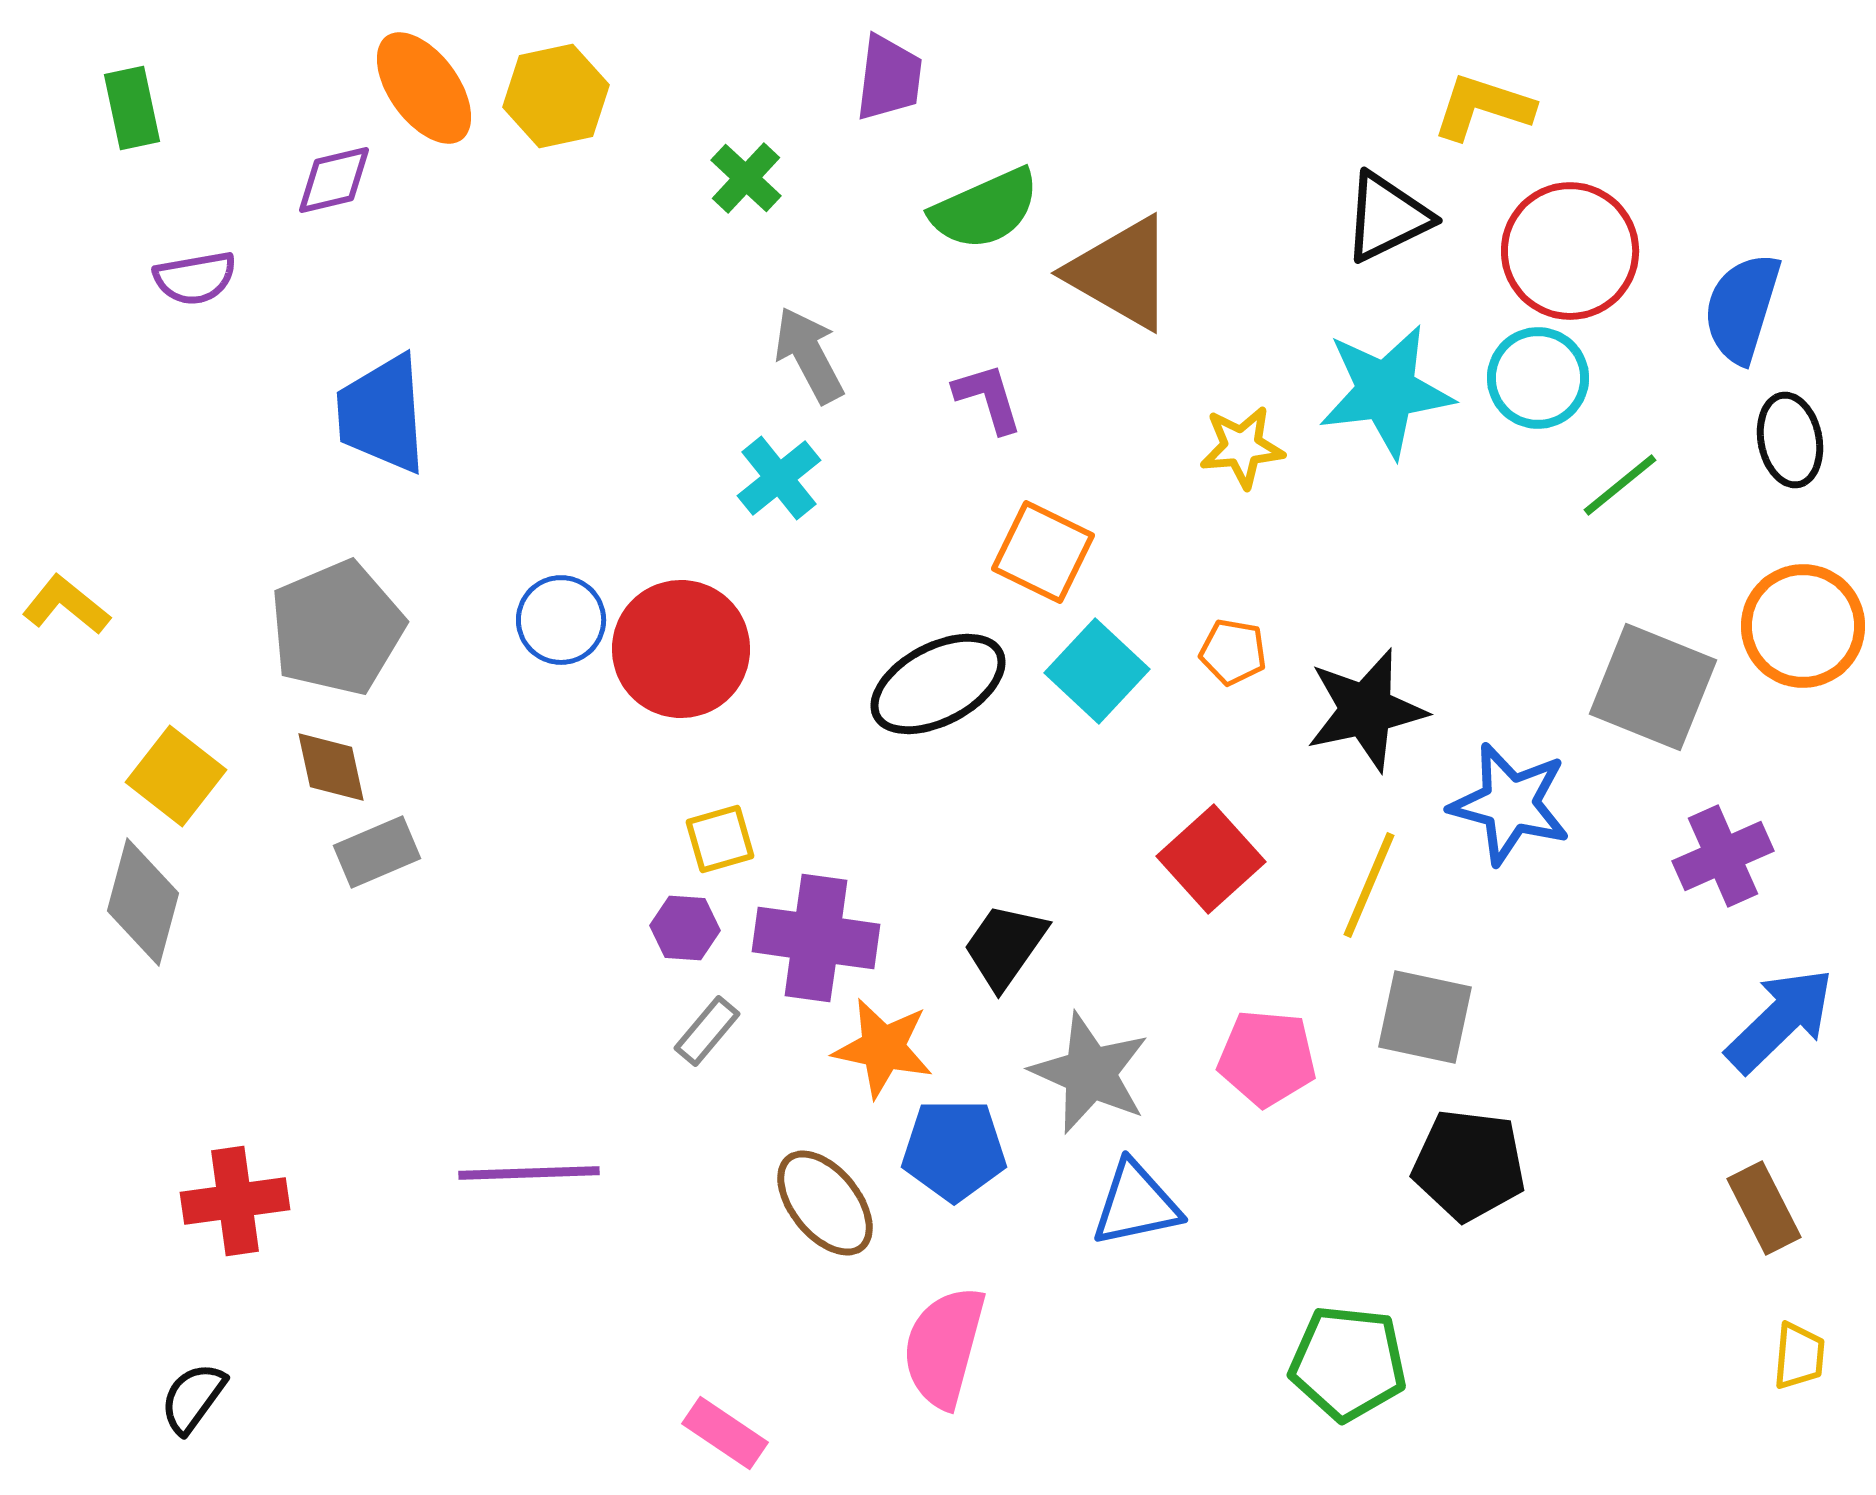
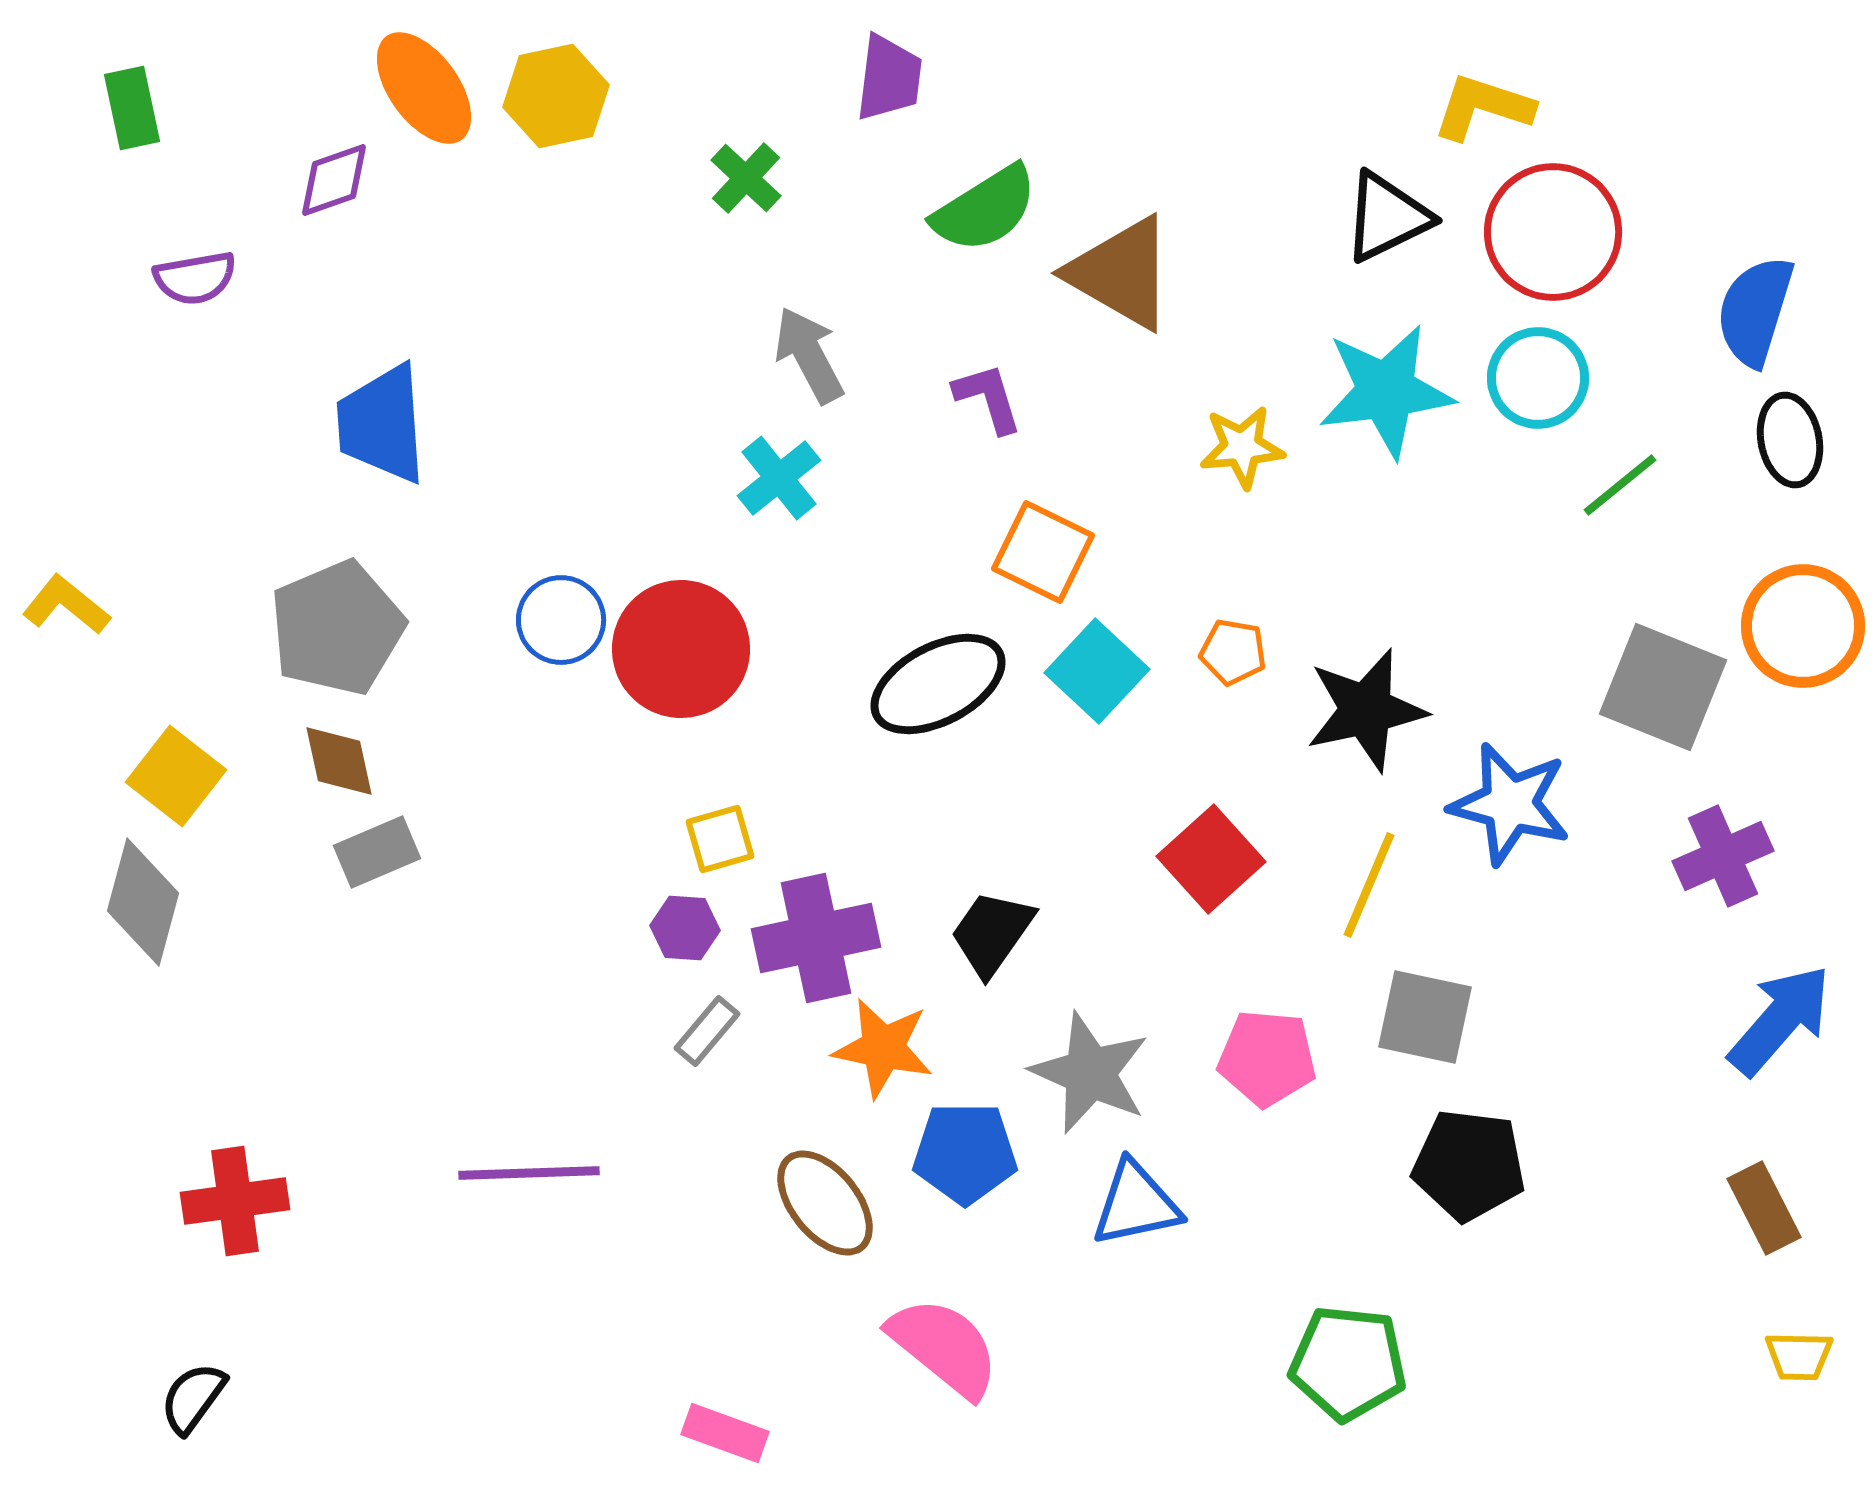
purple diamond at (334, 180): rotated 6 degrees counterclockwise
green semicircle at (985, 209): rotated 8 degrees counterclockwise
red circle at (1570, 251): moved 17 px left, 19 px up
blue semicircle at (1742, 308): moved 13 px right, 3 px down
blue trapezoid at (382, 414): moved 10 px down
gray square at (1653, 687): moved 10 px right
brown diamond at (331, 767): moved 8 px right, 6 px up
purple cross at (816, 938): rotated 20 degrees counterclockwise
black trapezoid at (1005, 946): moved 13 px left, 13 px up
blue arrow at (1780, 1020): rotated 5 degrees counterclockwise
blue pentagon at (954, 1150): moved 11 px right, 3 px down
pink semicircle at (944, 1347): rotated 114 degrees clockwise
yellow trapezoid at (1799, 1356): rotated 86 degrees clockwise
pink rectangle at (725, 1433): rotated 14 degrees counterclockwise
